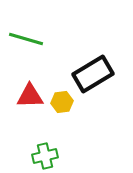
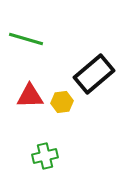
black rectangle: moved 1 px right; rotated 9 degrees counterclockwise
